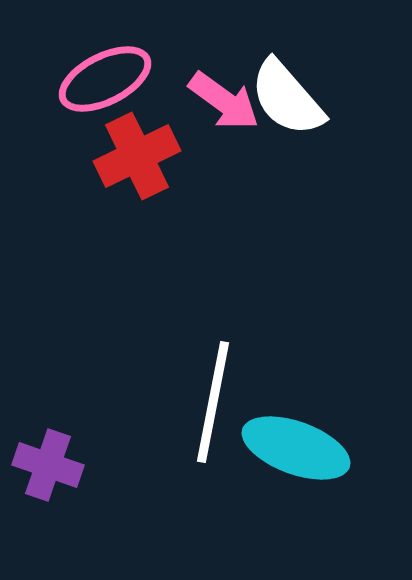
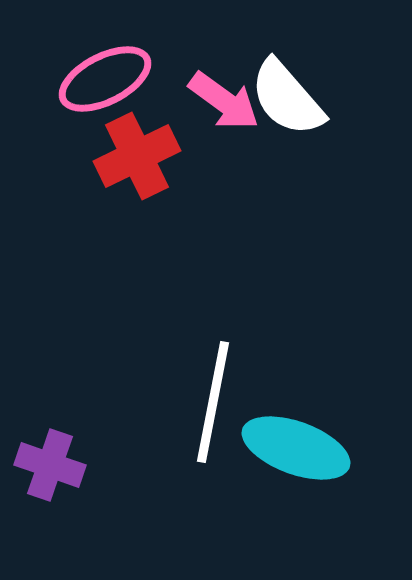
purple cross: moved 2 px right
